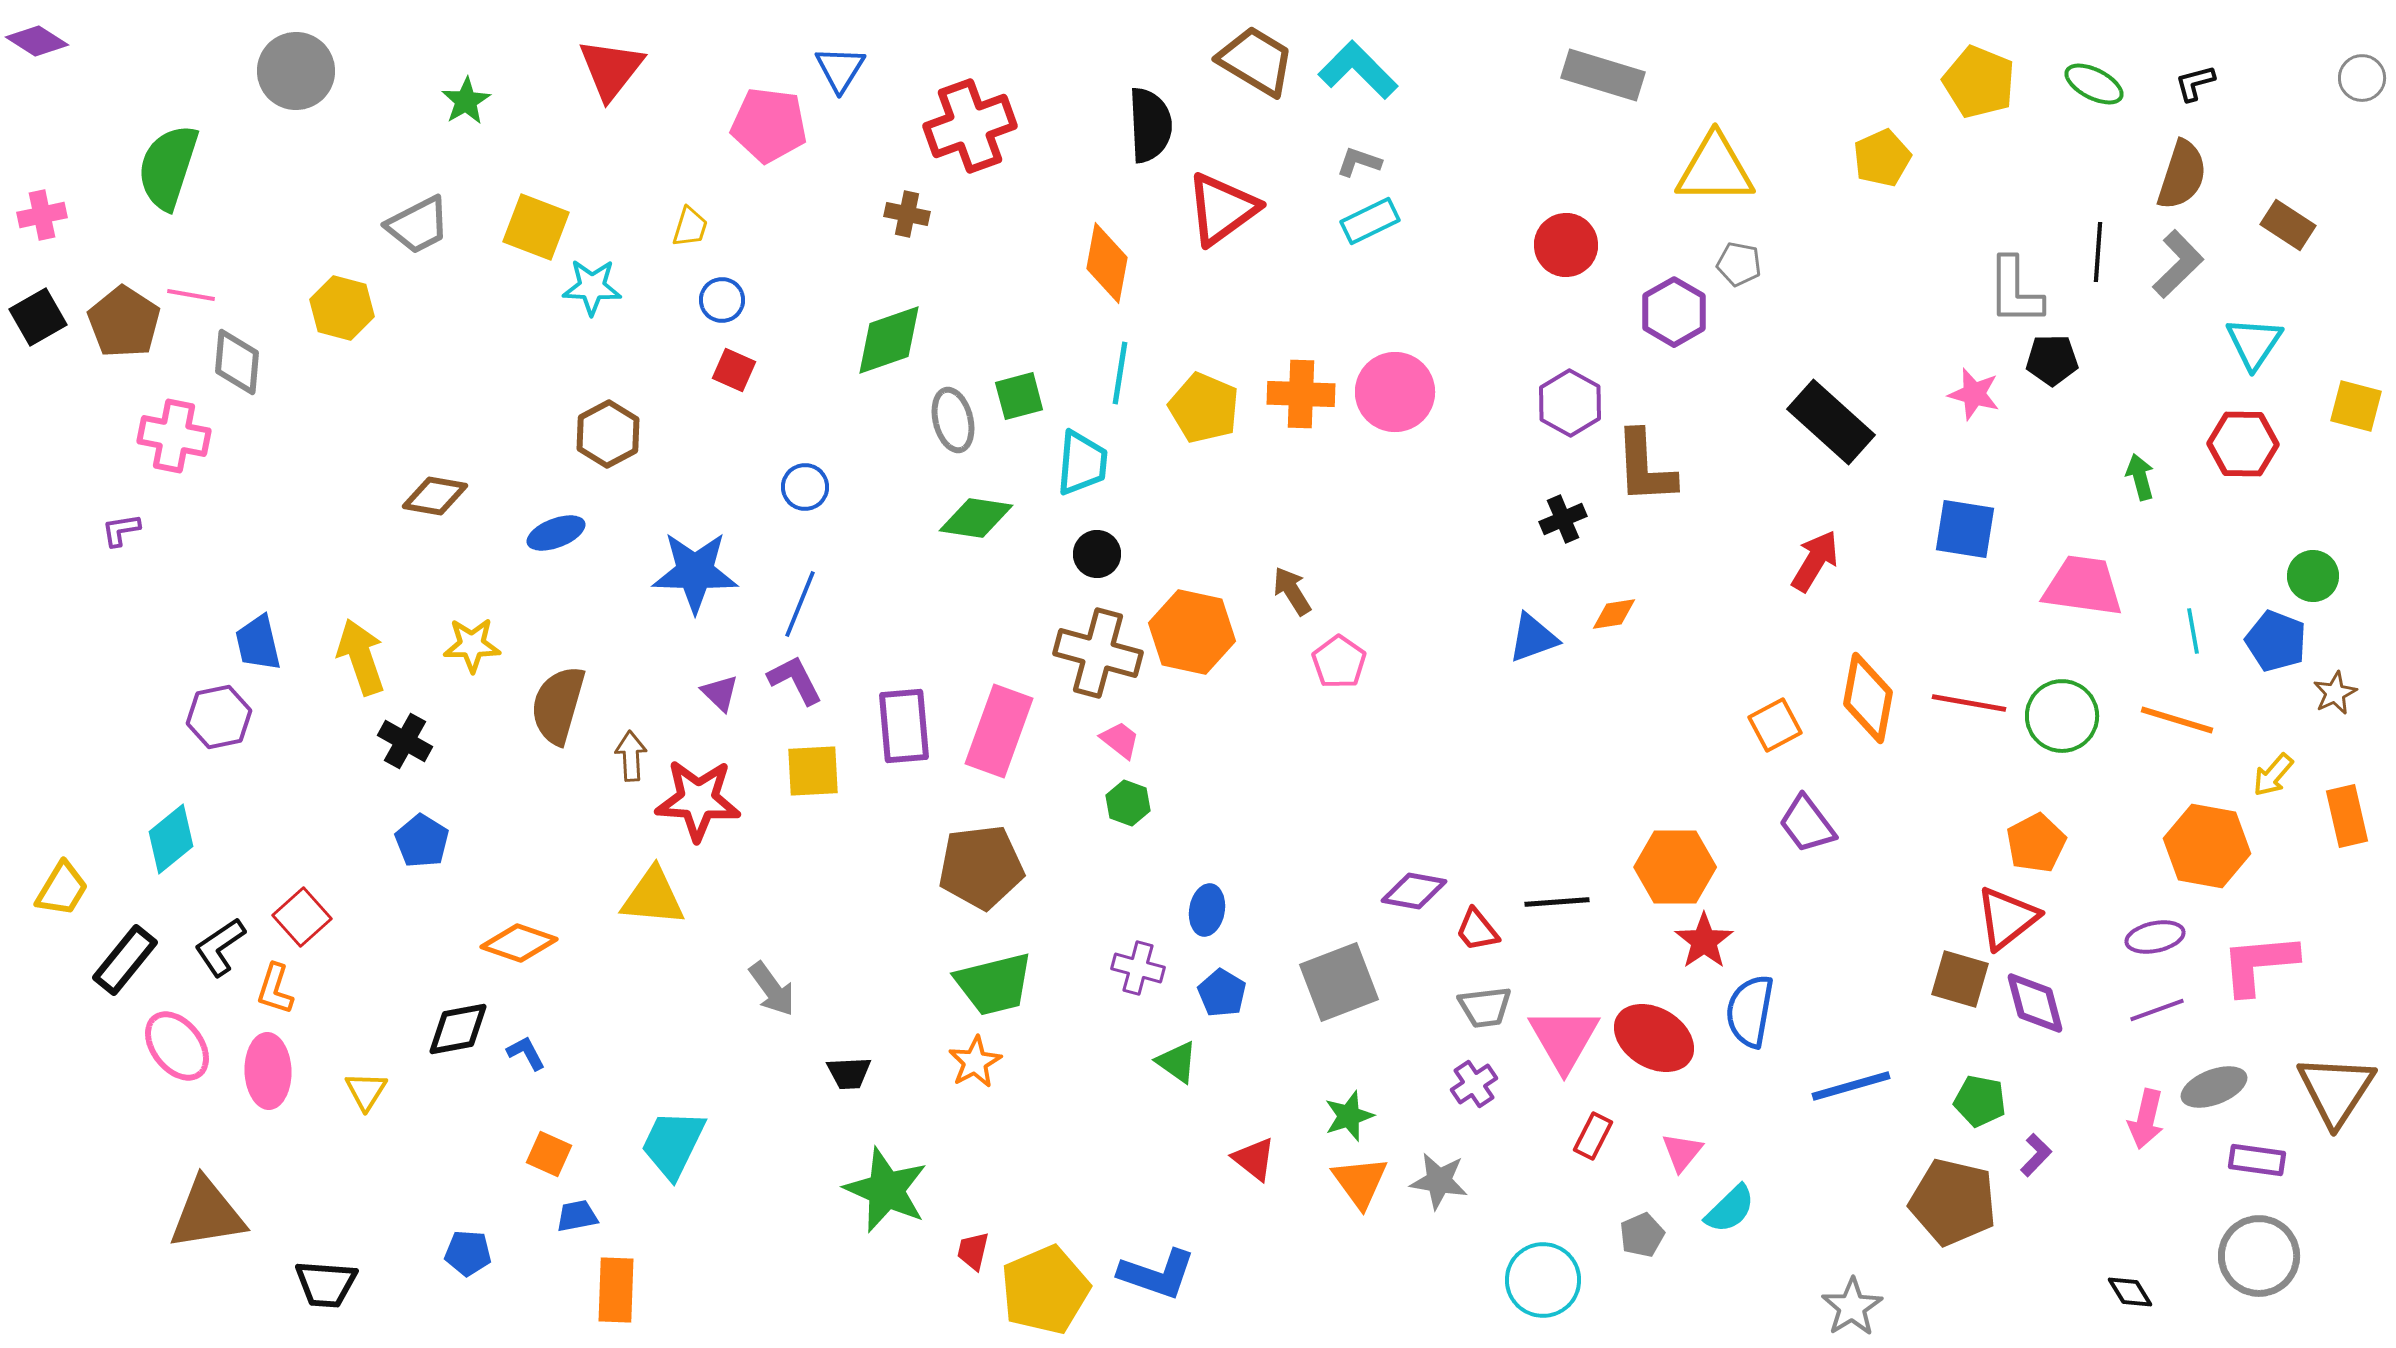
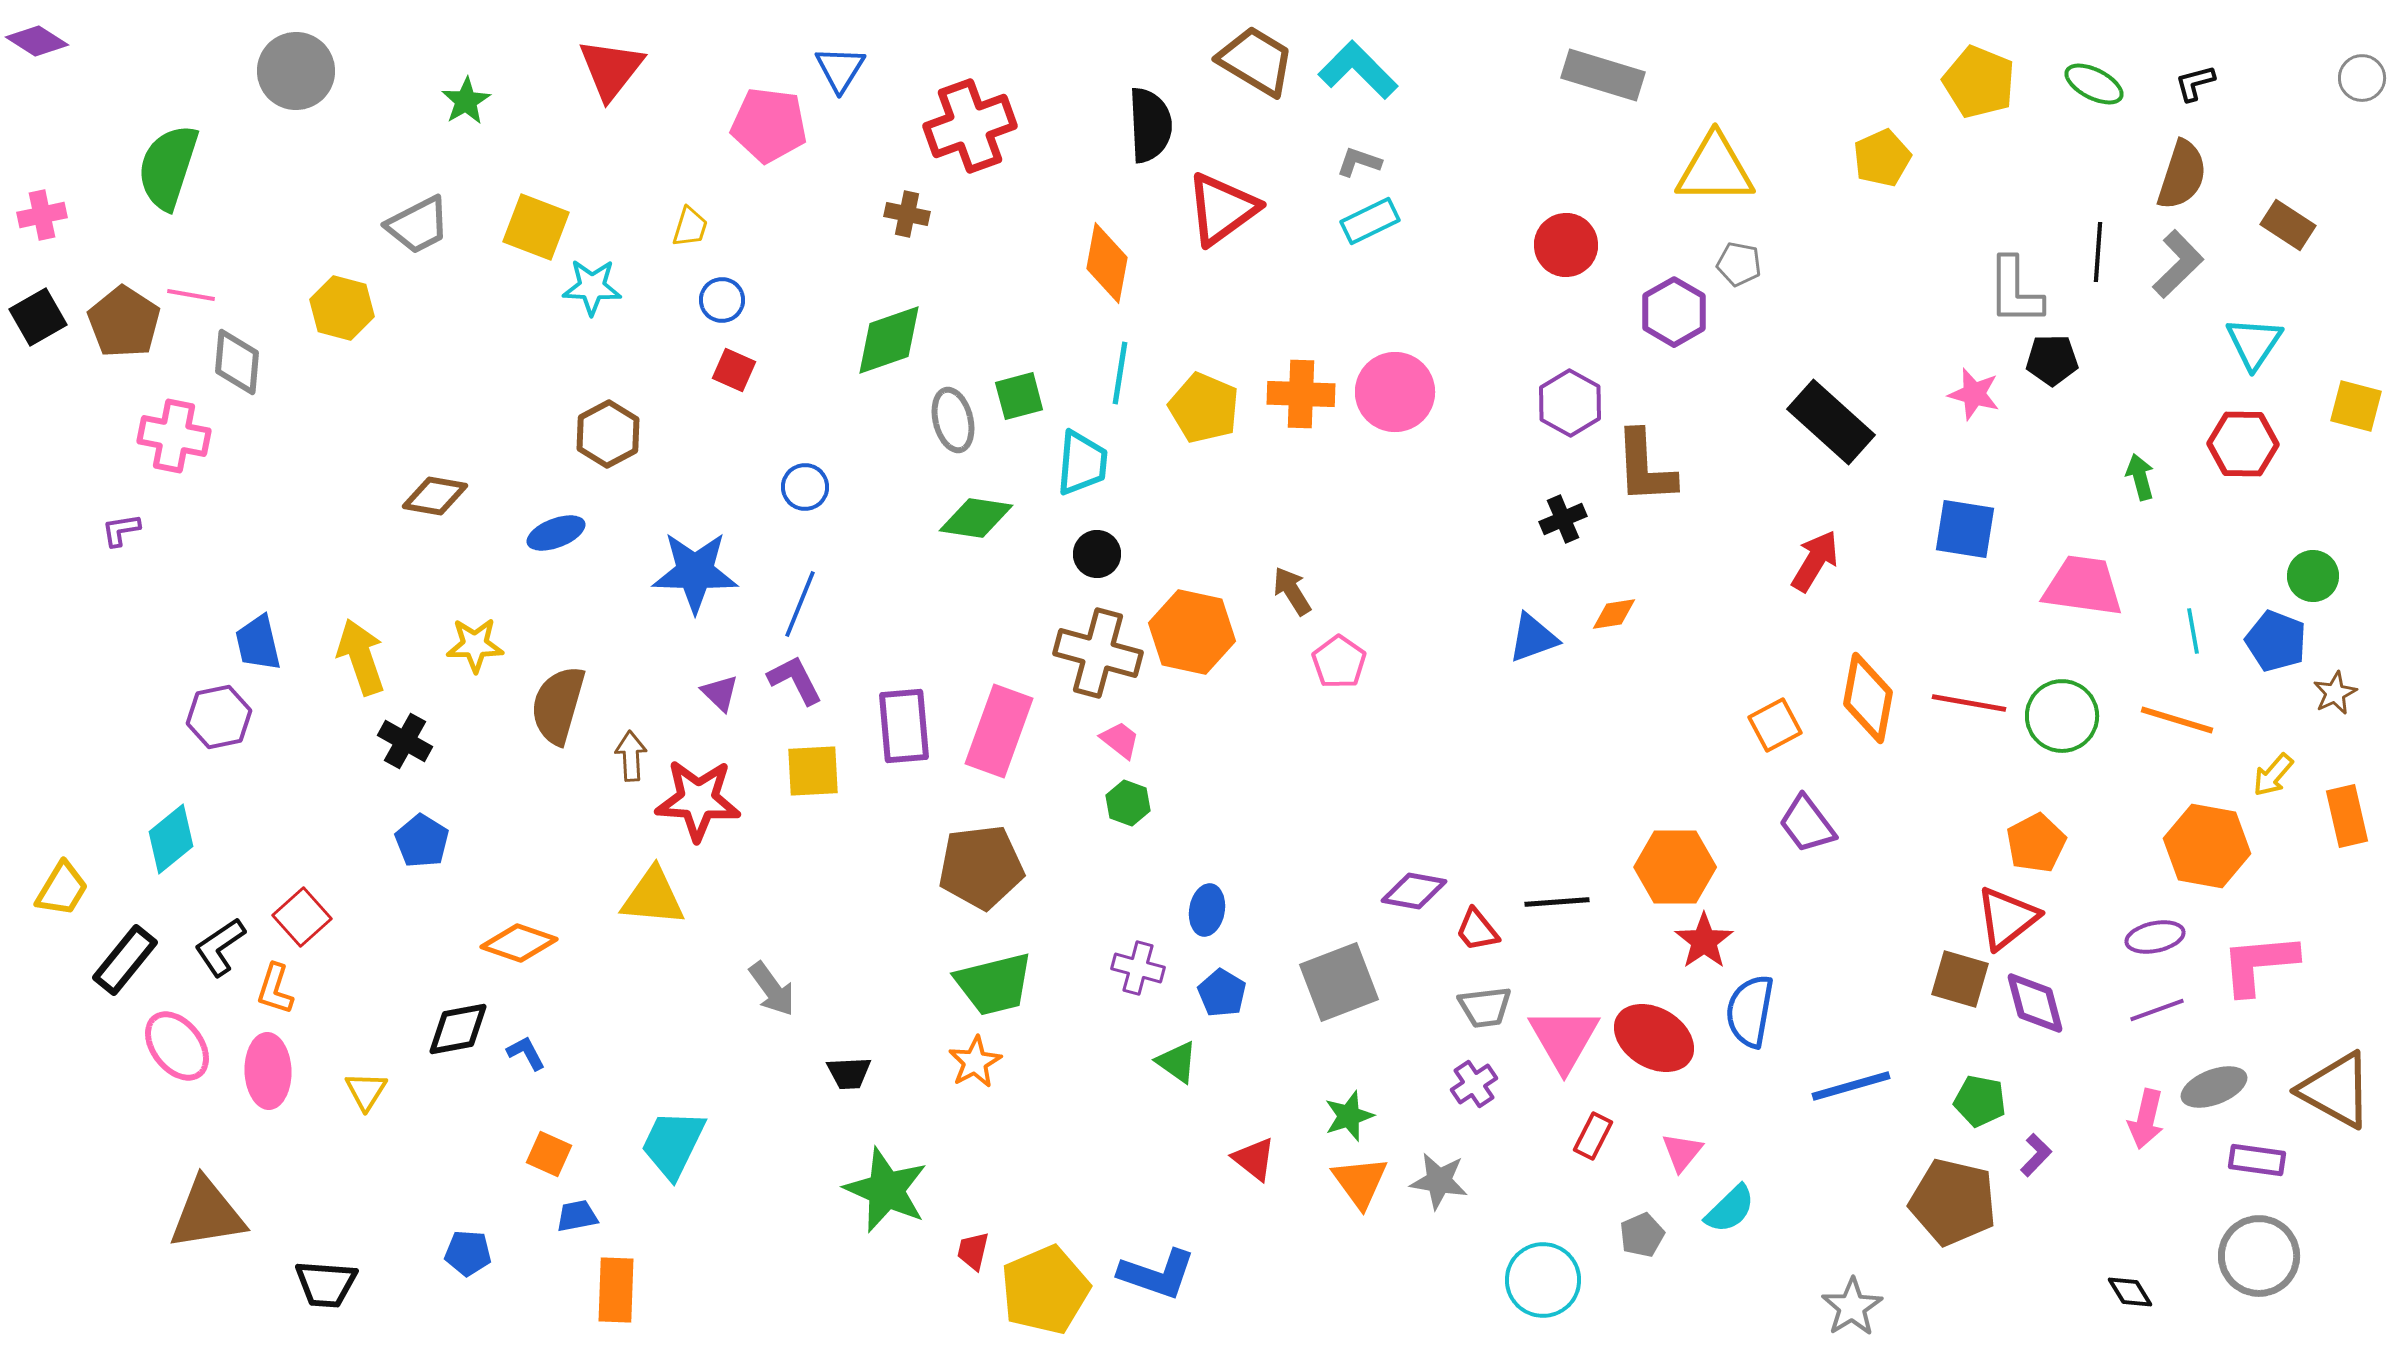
yellow star at (472, 645): moved 3 px right
brown triangle at (2336, 1090): rotated 34 degrees counterclockwise
